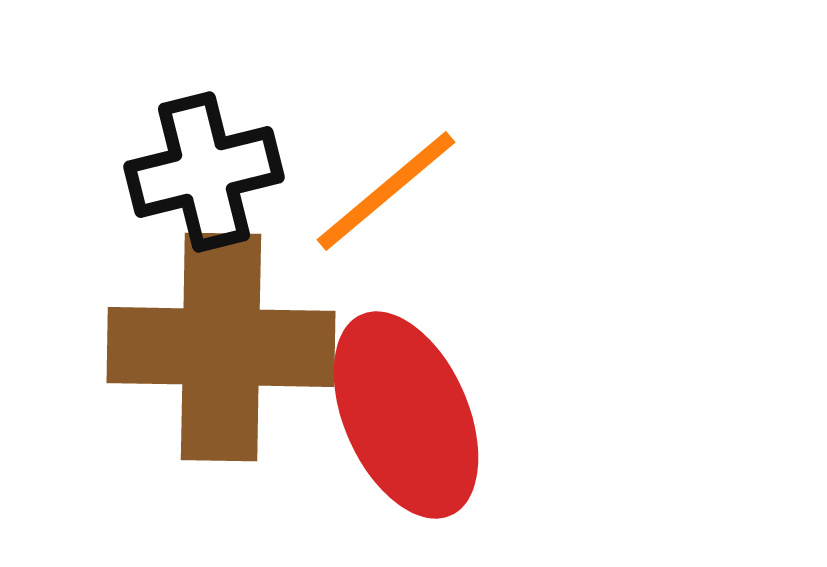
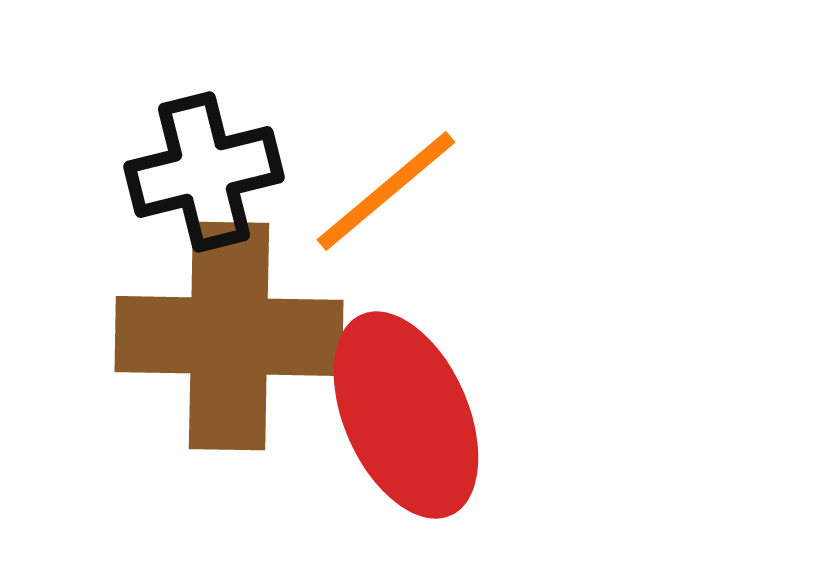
brown cross: moved 8 px right, 11 px up
